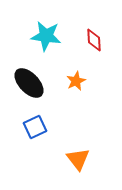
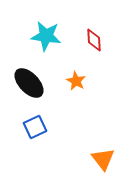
orange star: rotated 18 degrees counterclockwise
orange triangle: moved 25 px right
